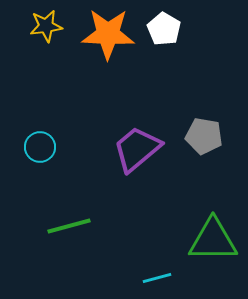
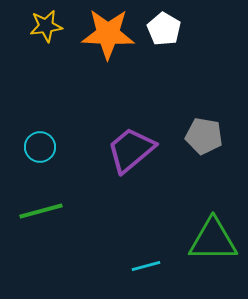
purple trapezoid: moved 6 px left, 1 px down
green line: moved 28 px left, 15 px up
cyan line: moved 11 px left, 12 px up
